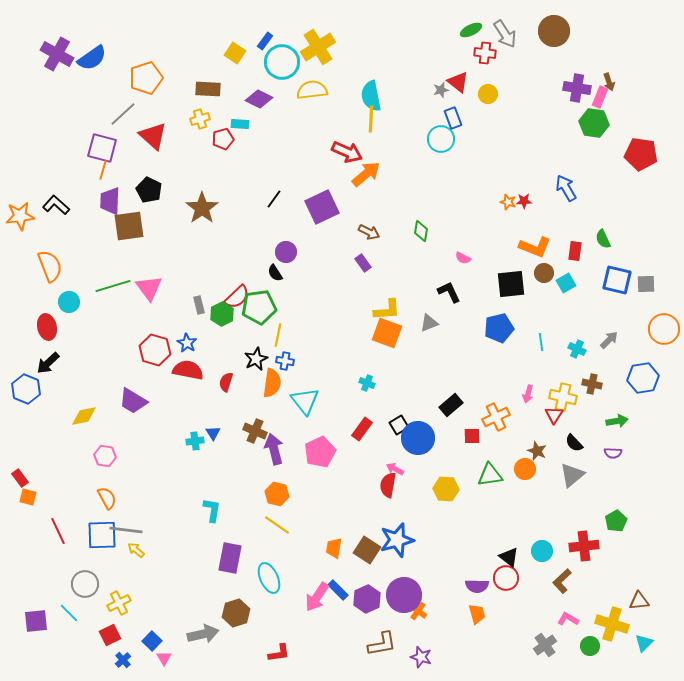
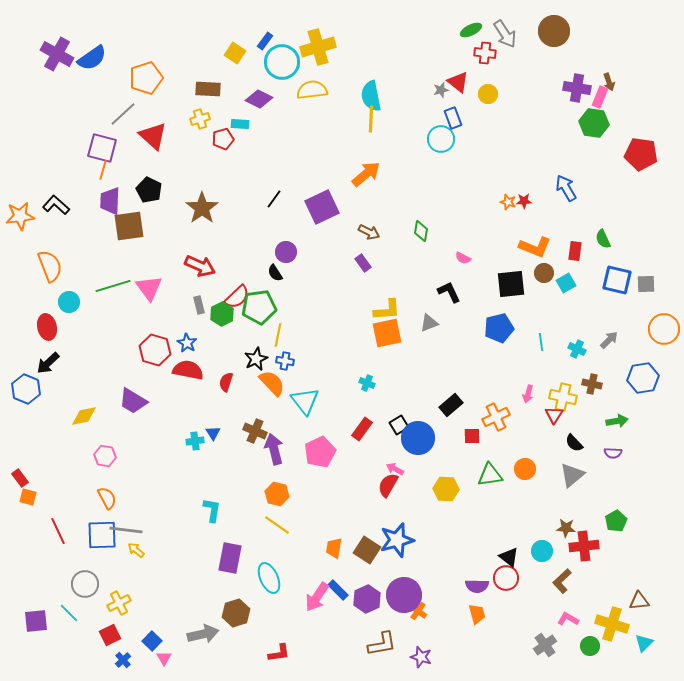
yellow cross at (318, 47): rotated 16 degrees clockwise
red arrow at (347, 152): moved 147 px left, 114 px down
orange square at (387, 333): rotated 32 degrees counterclockwise
orange semicircle at (272, 383): rotated 52 degrees counterclockwise
brown star at (537, 451): moved 29 px right, 77 px down; rotated 18 degrees counterclockwise
red semicircle at (388, 485): rotated 20 degrees clockwise
